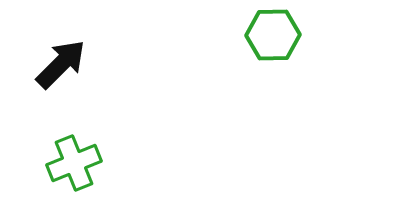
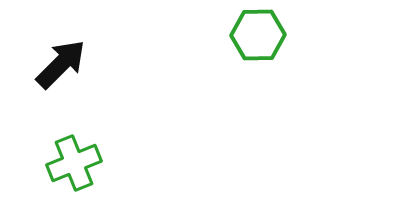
green hexagon: moved 15 px left
